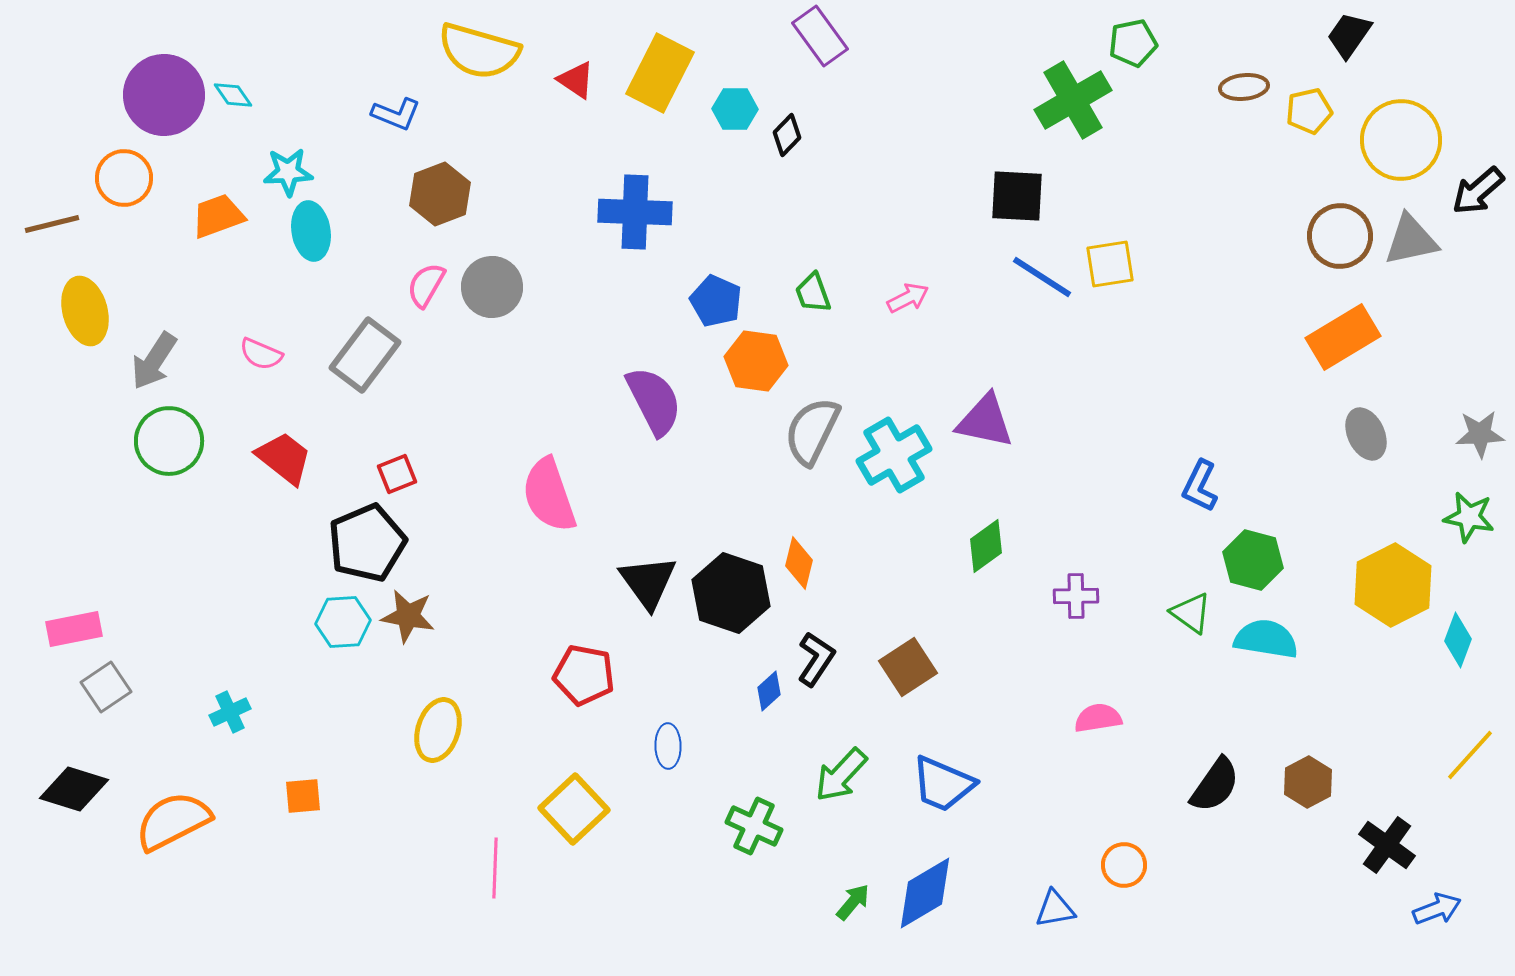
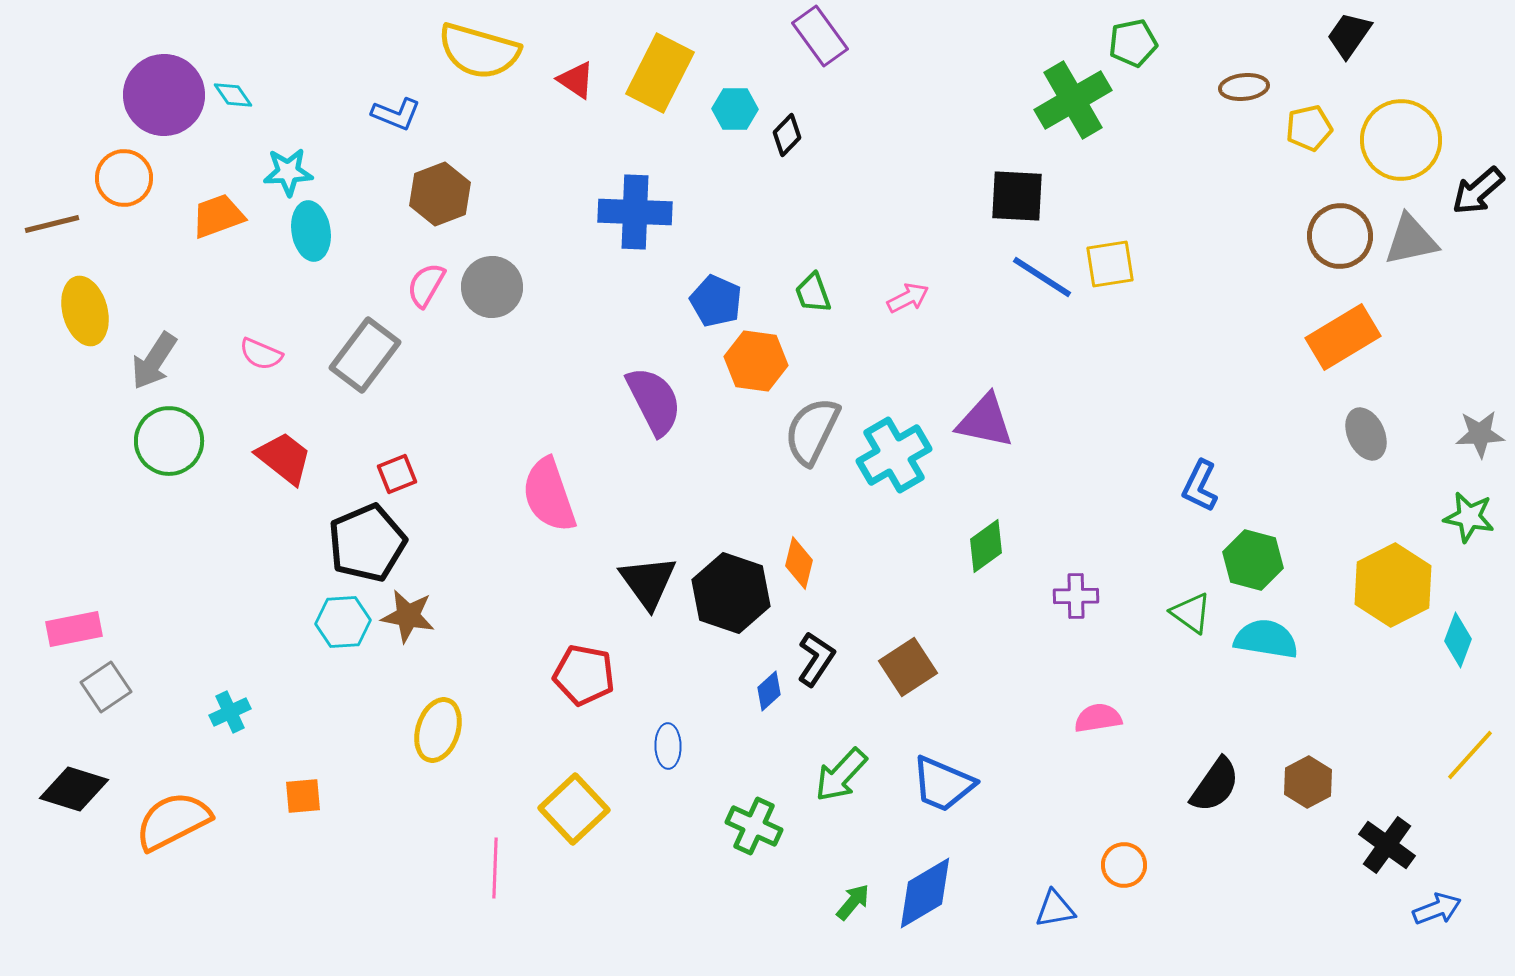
yellow pentagon at (1309, 111): moved 17 px down
